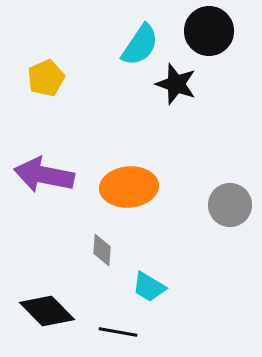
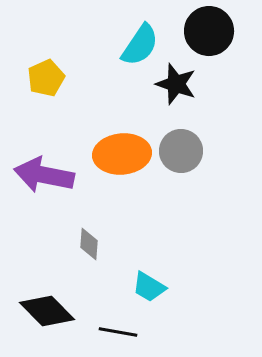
orange ellipse: moved 7 px left, 33 px up
gray circle: moved 49 px left, 54 px up
gray diamond: moved 13 px left, 6 px up
